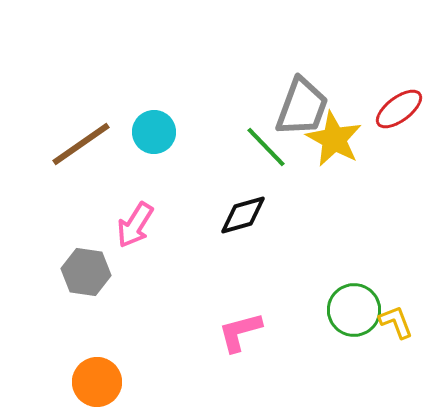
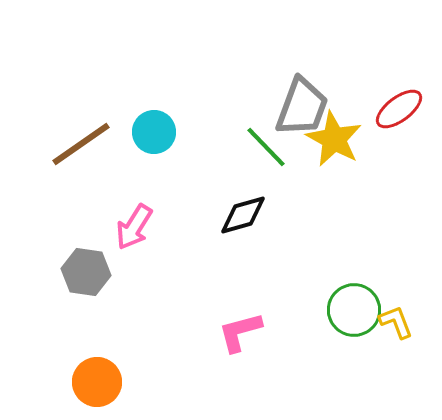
pink arrow: moved 1 px left, 2 px down
